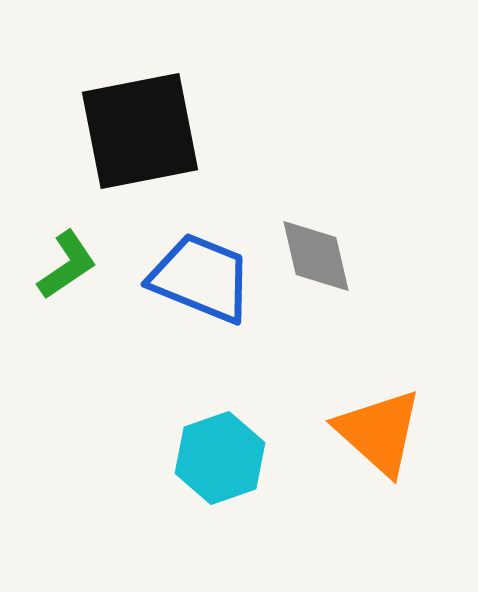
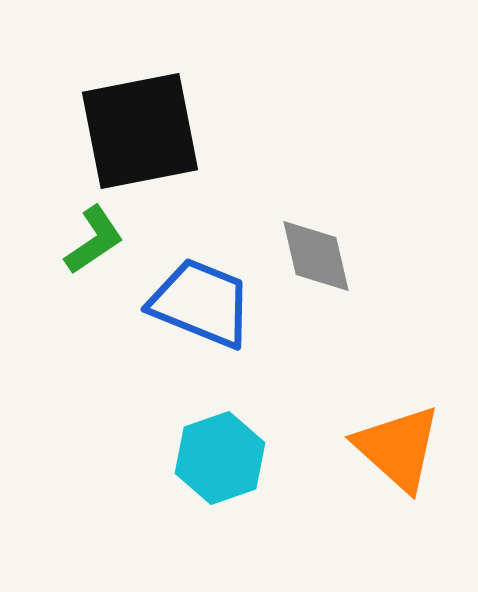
green L-shape: moved 27 px right, 25 px up
blue trapezoid: moved 25 px down
orange triangle: moved 19 px right, 16 px down
